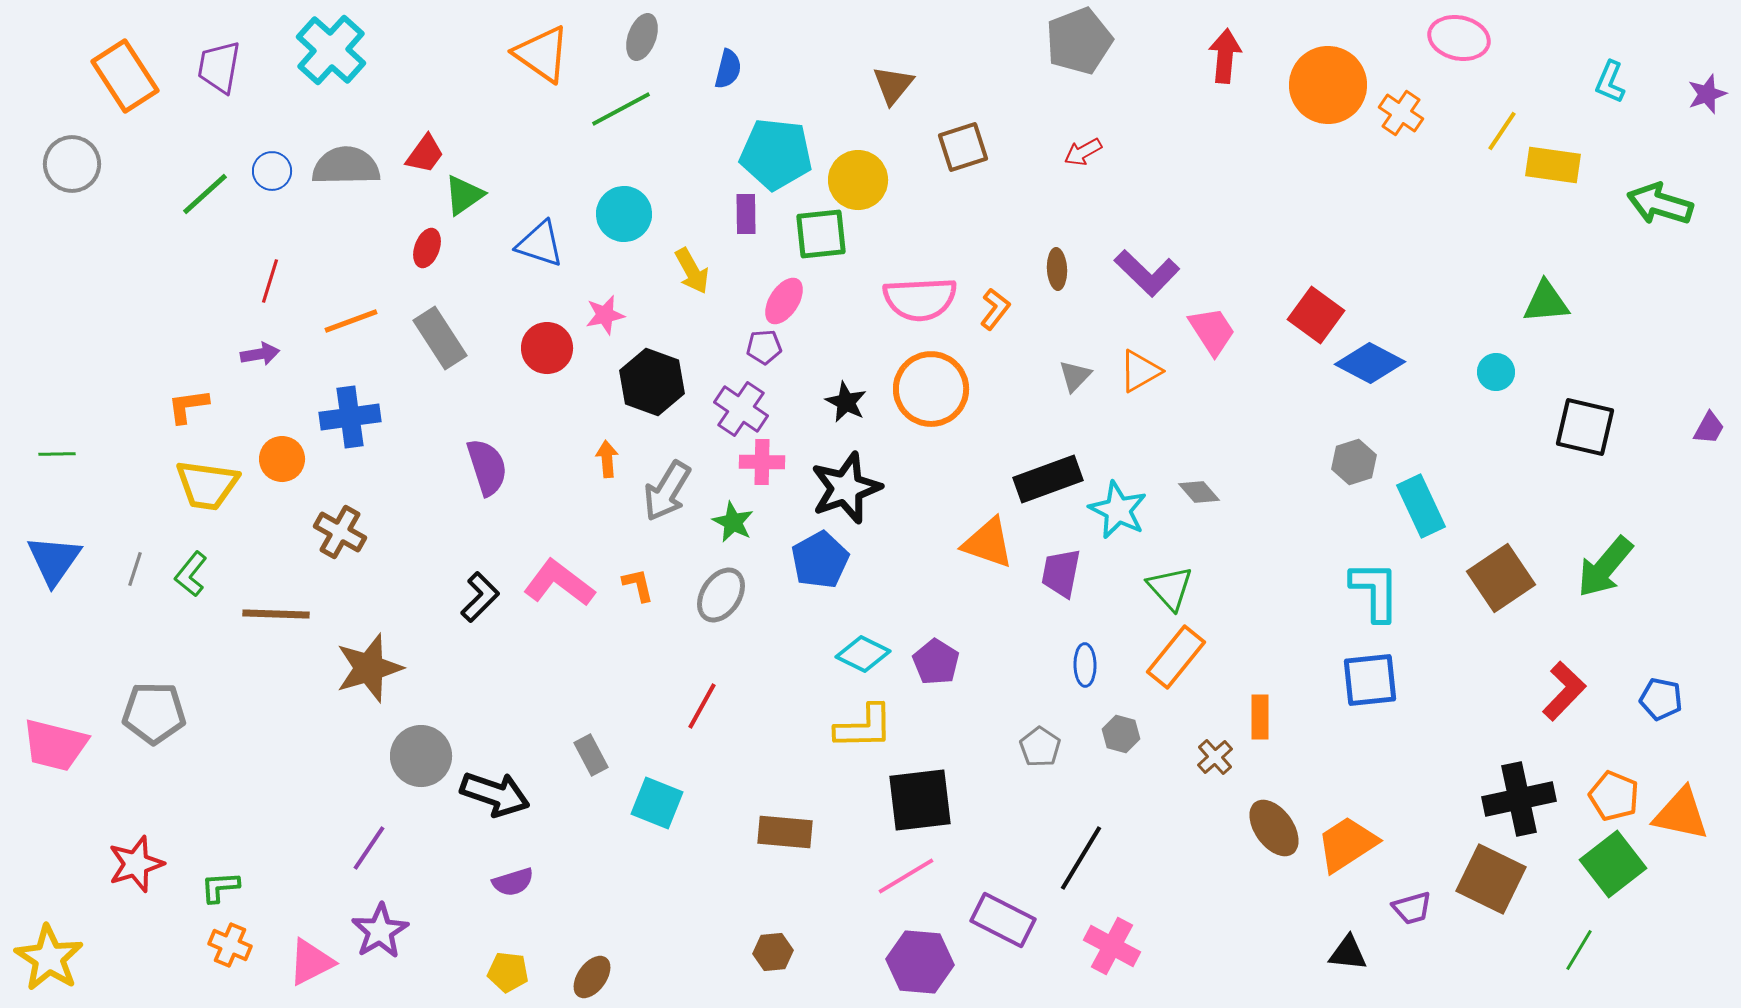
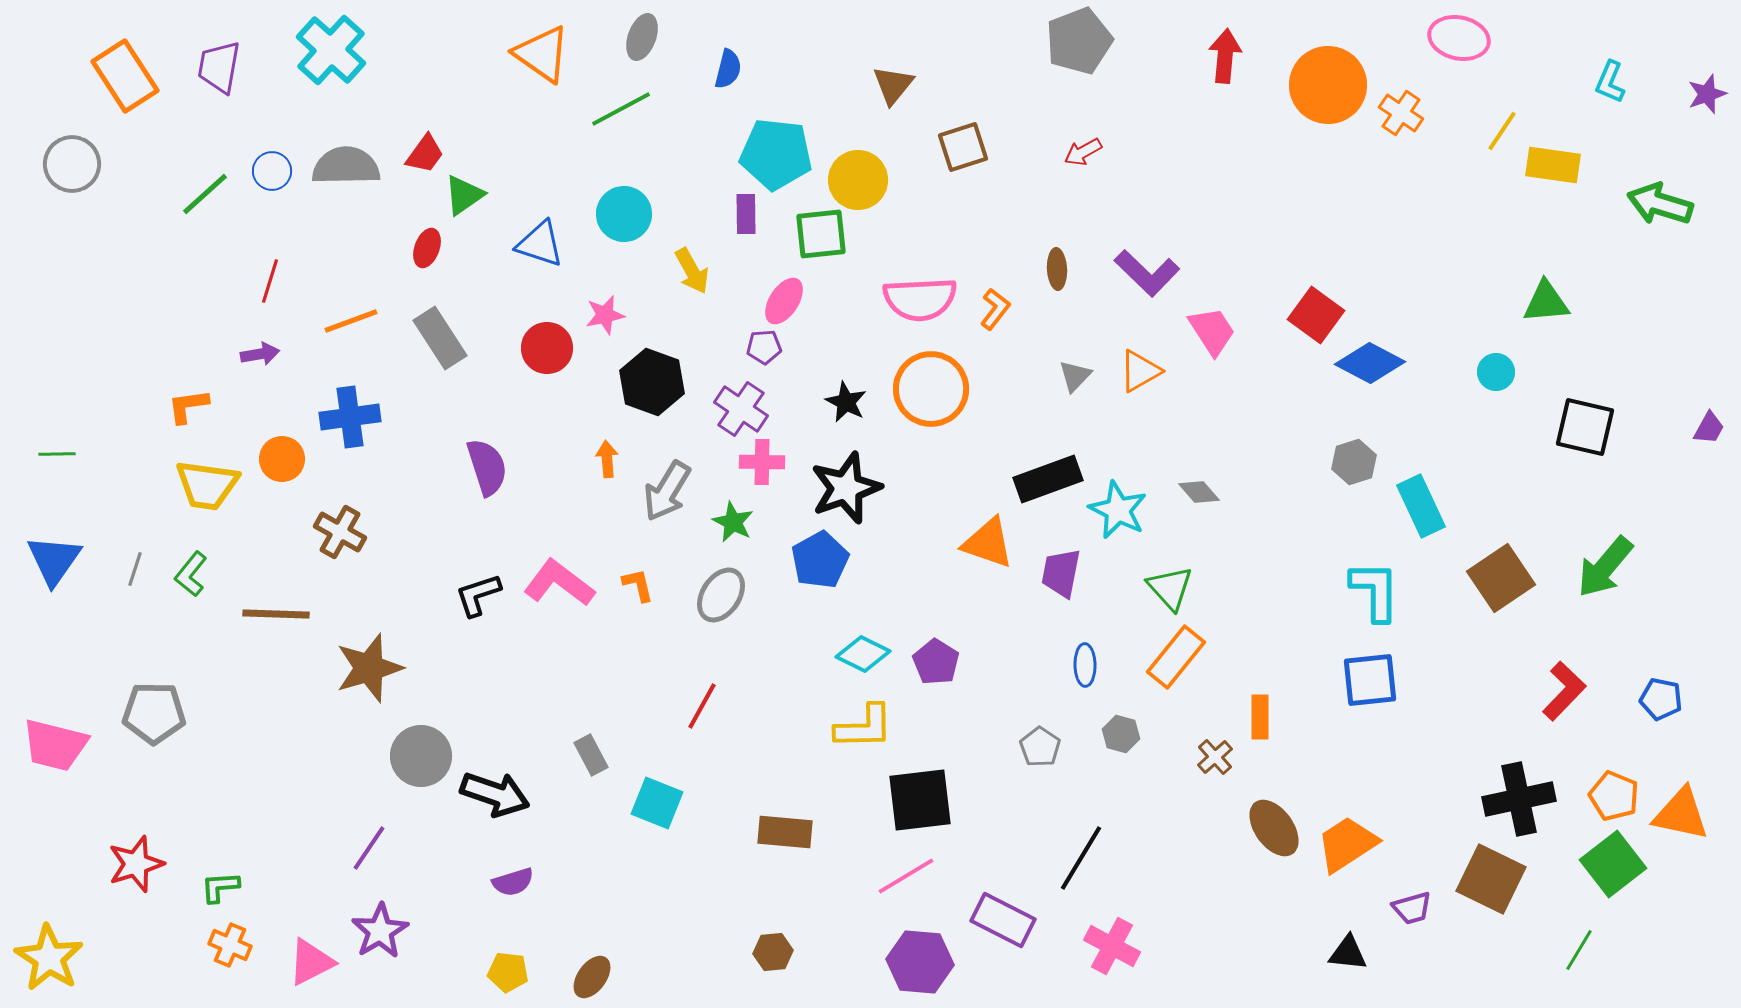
black L-shape at (480, 597): moved 2 px left, 2 px up; rotated 153 degrees counterclockwise
